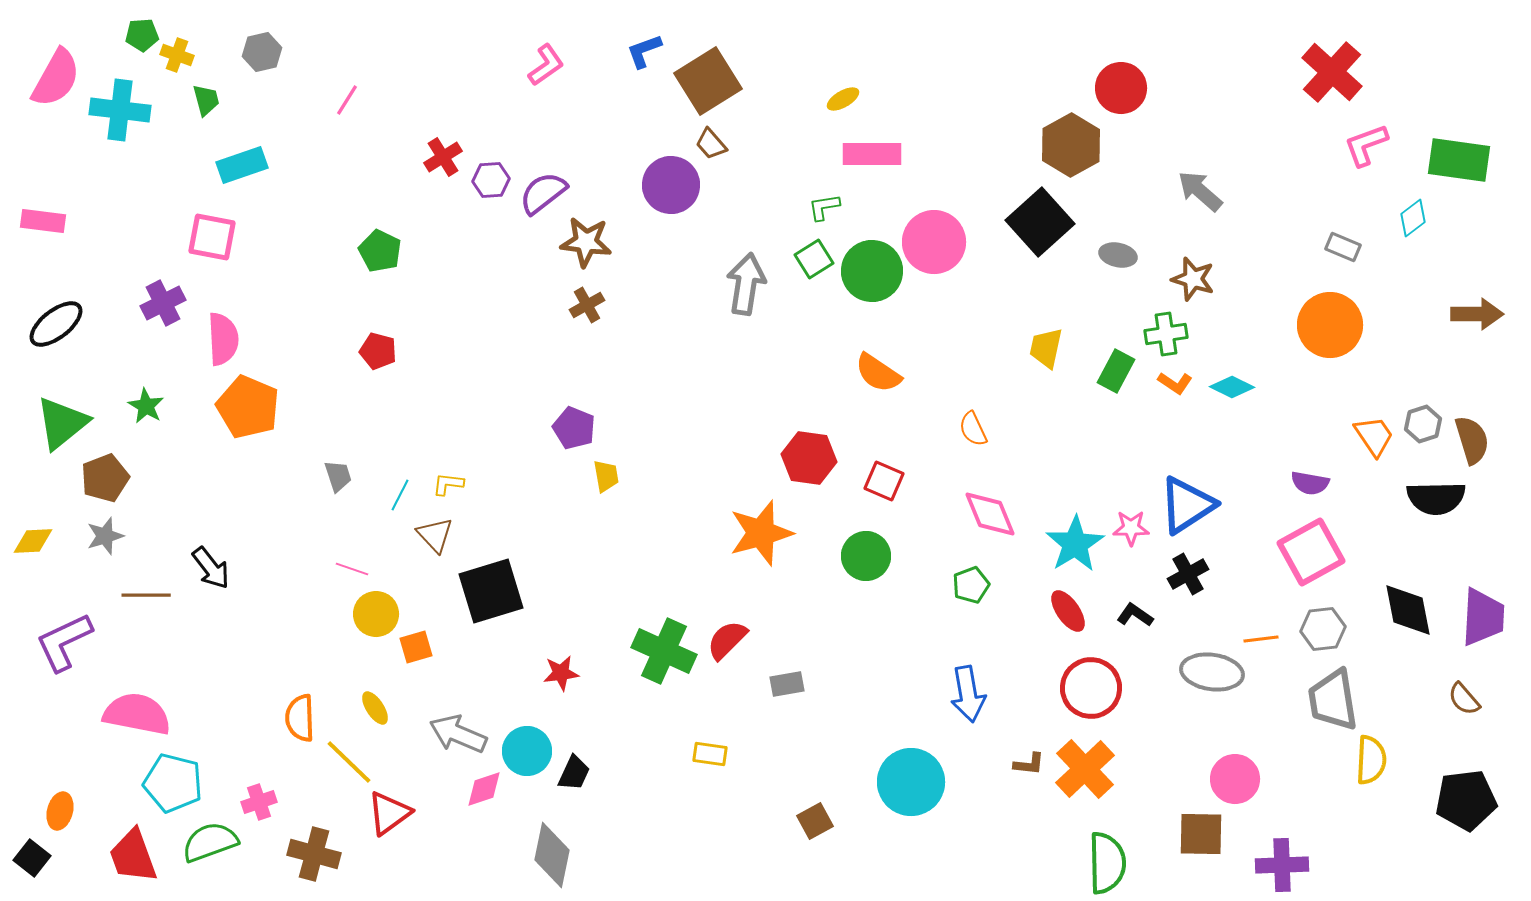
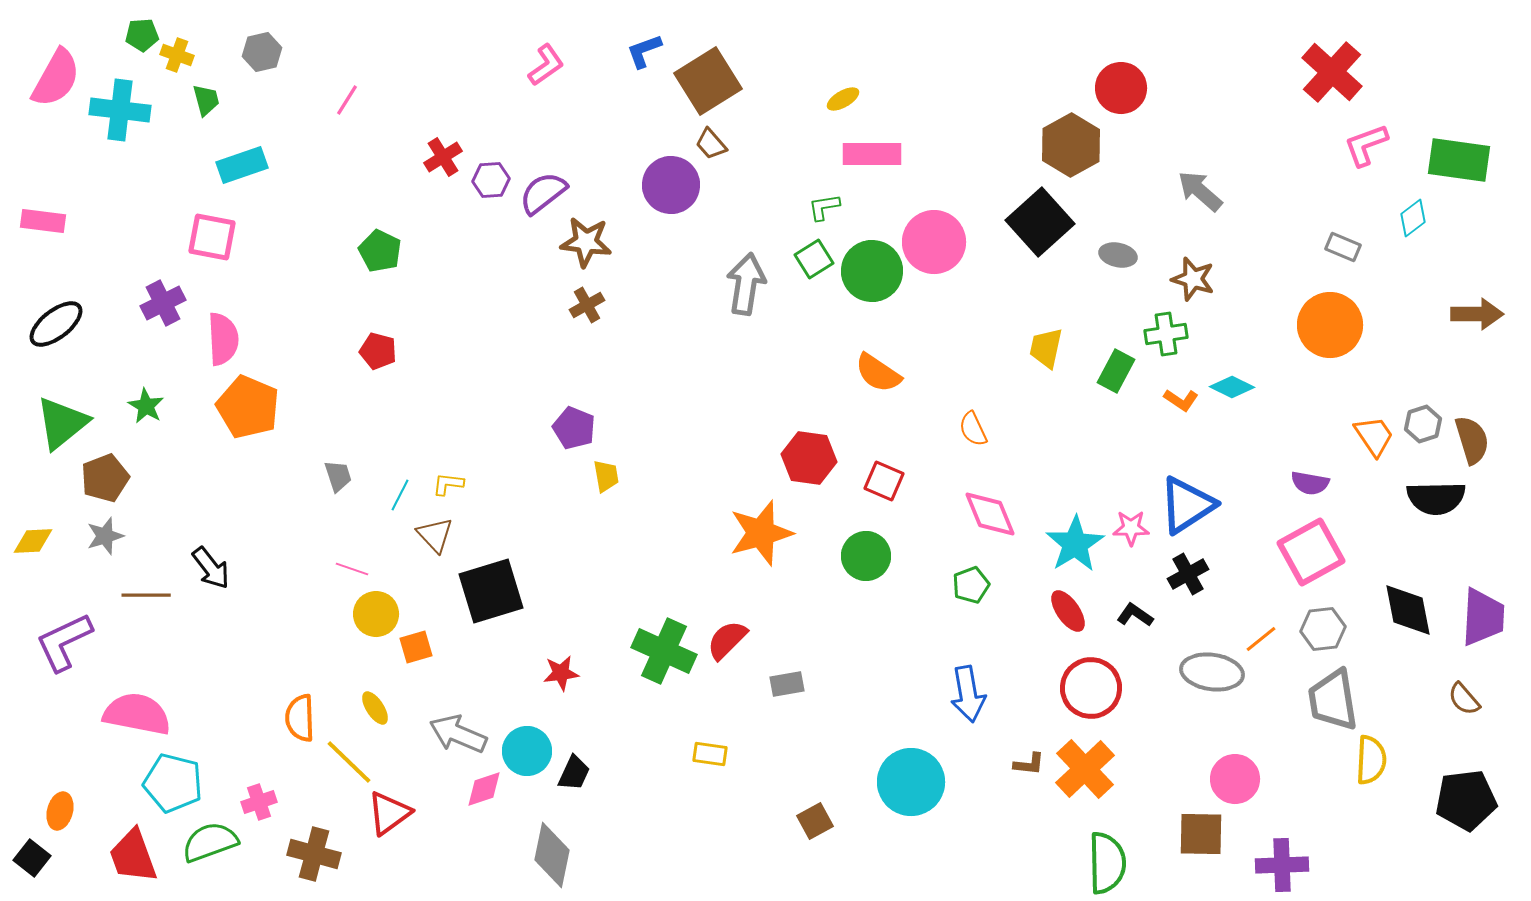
orange L-shape at (1175, 383): moved 6 px right, 17 px down
orange line at (1261, 639): rotated 32 degrees counterclockwise
